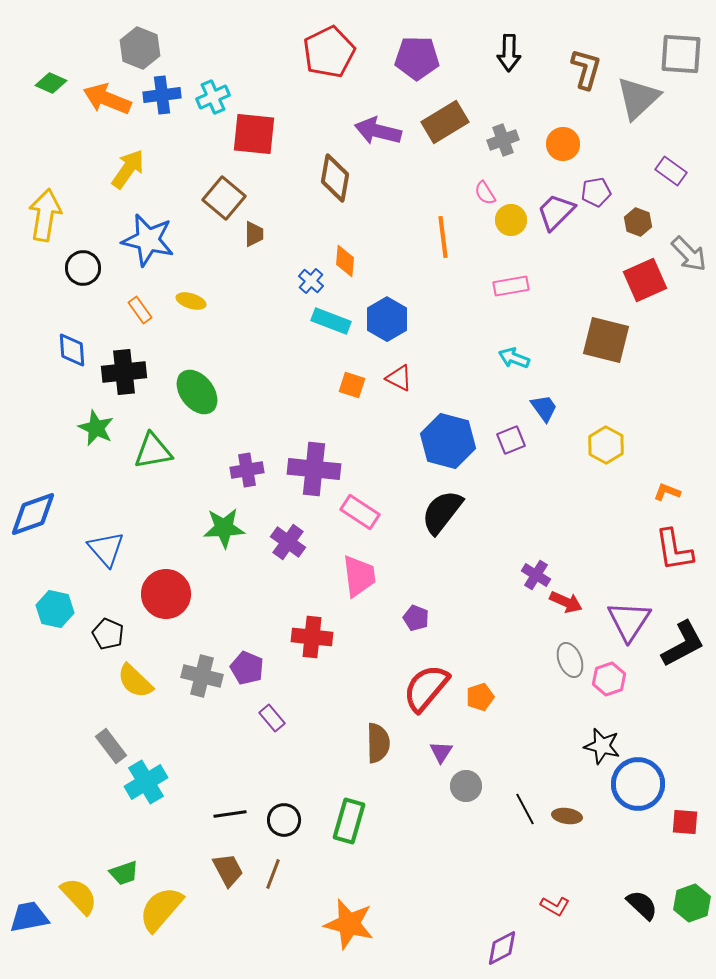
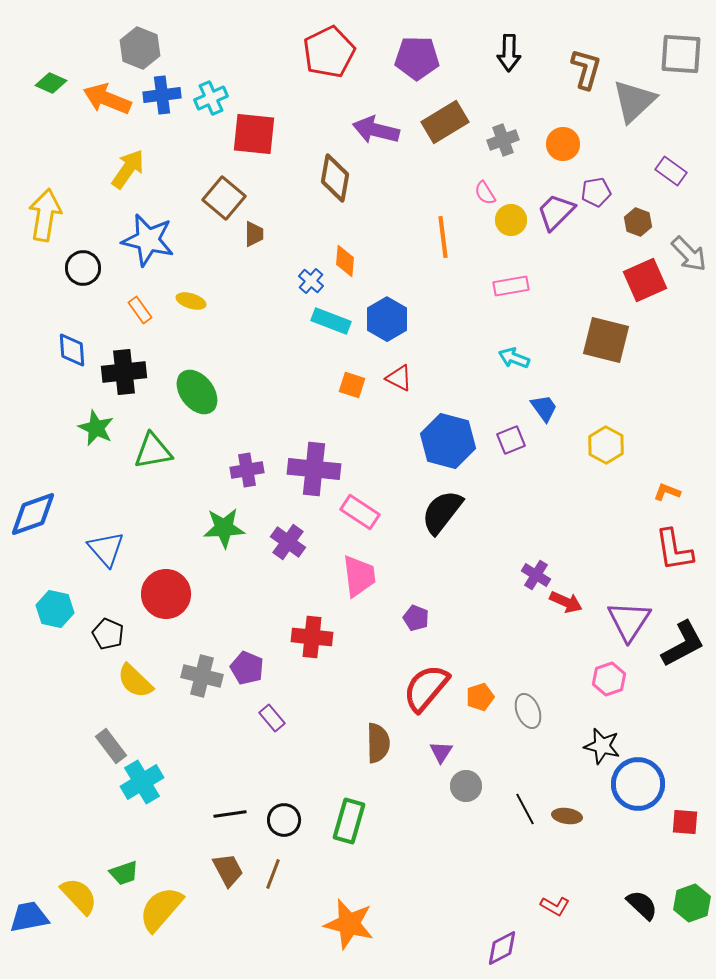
cyan cross at (213, 97): moved 2 px left, 1 px down
gray triangle at (638, 98): moved 4 px left, 3 px down
purple arrow at (378, 131): moved 2 px left, 1 px up
gray ellipse at (570, 660): moved 42 px left, 51 px down
cyan cross at (146, 782): moved 4 px left
